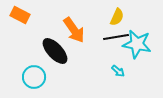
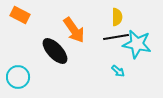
yellow semicircle: rotated 24 degrees counterclockwise
cyan circle: moved 16 px left
